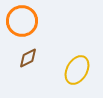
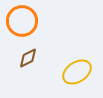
yellow ellipse: moved 2 px down; rotated 28 degrees clockwise
